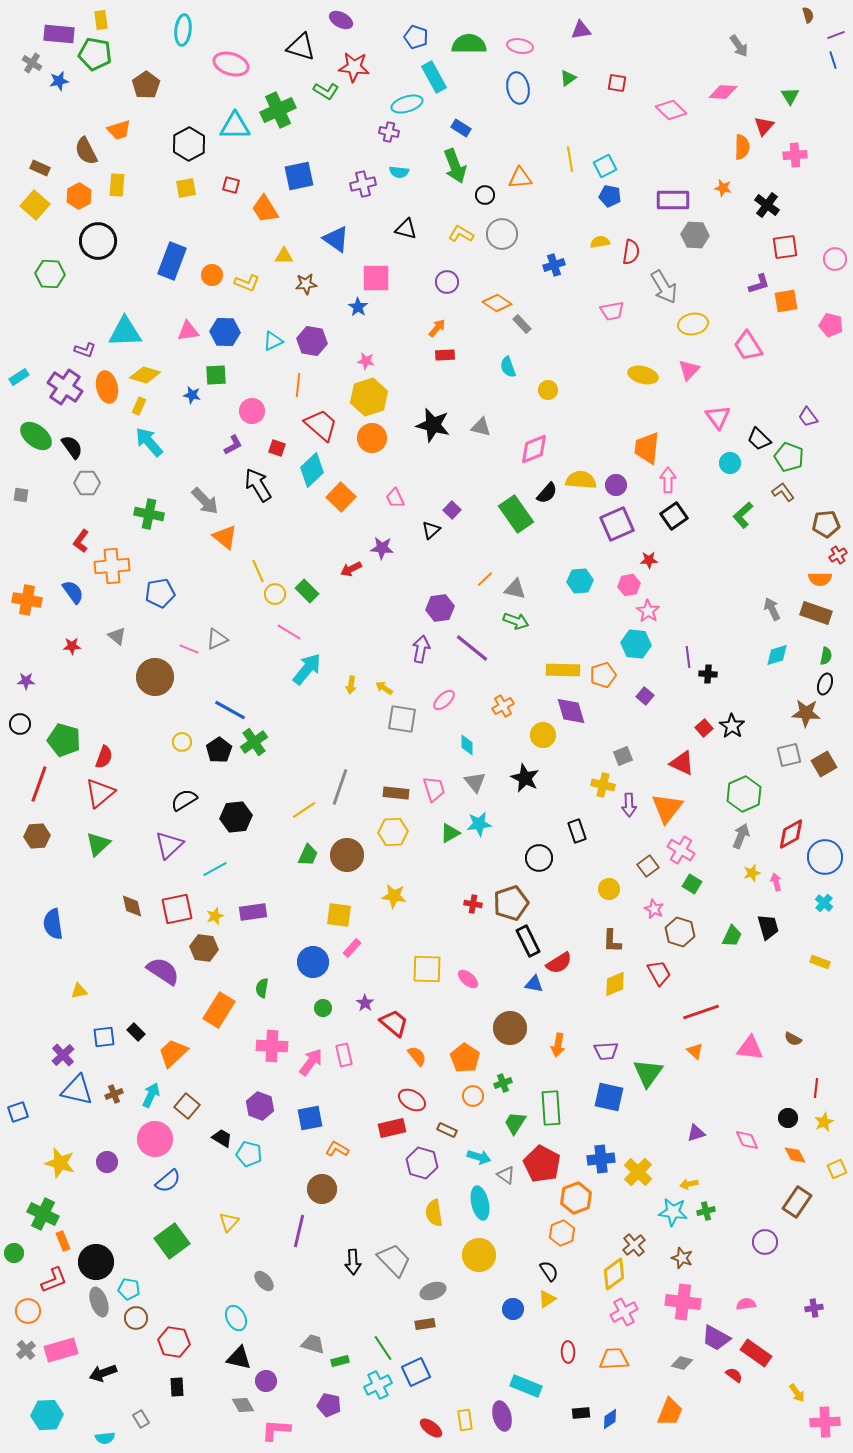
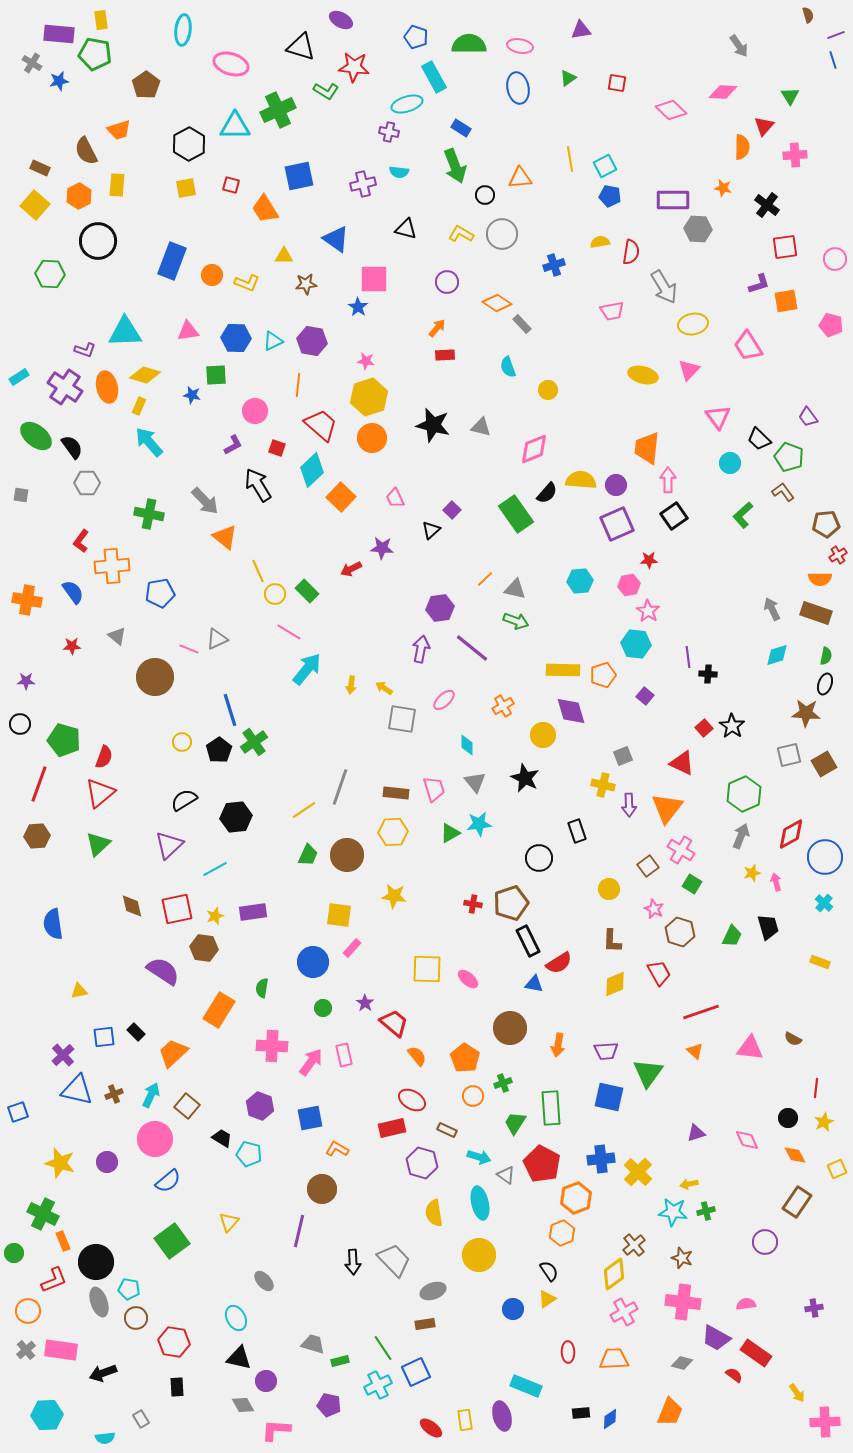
gray hexagon at (695, 235): moved 3 px right, 6 px up
pink square at (376, 278): moved 2 px left, 1 px down
blue hexagon at (225, 332): moved 11 px right, 6 px down
pink circle at (252, 411): moved 3 px right
blue line at (230, 710): rotated 44 degrees clockwise
pink rectangle at (61, 1350): rotated 24 degrees clockwise
